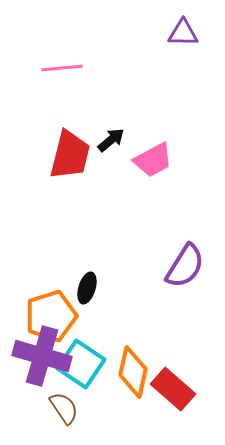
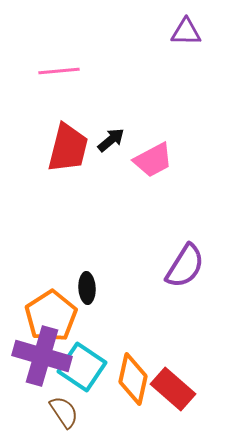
purple triangle: moved 3 px right, 1 px up
pink line: moved 3 px left, 3 px down
red trapezoid: moved 2 px left, 7 px up
black ellipse: rotated 20 degrees counterclockwise
orange pentagon: rotated 15 degrees counterclockwise
cyan square: moved 1 px right, 3 px down
orange diamond: moved 7 px down
brown semicircle: moved 4 px down
